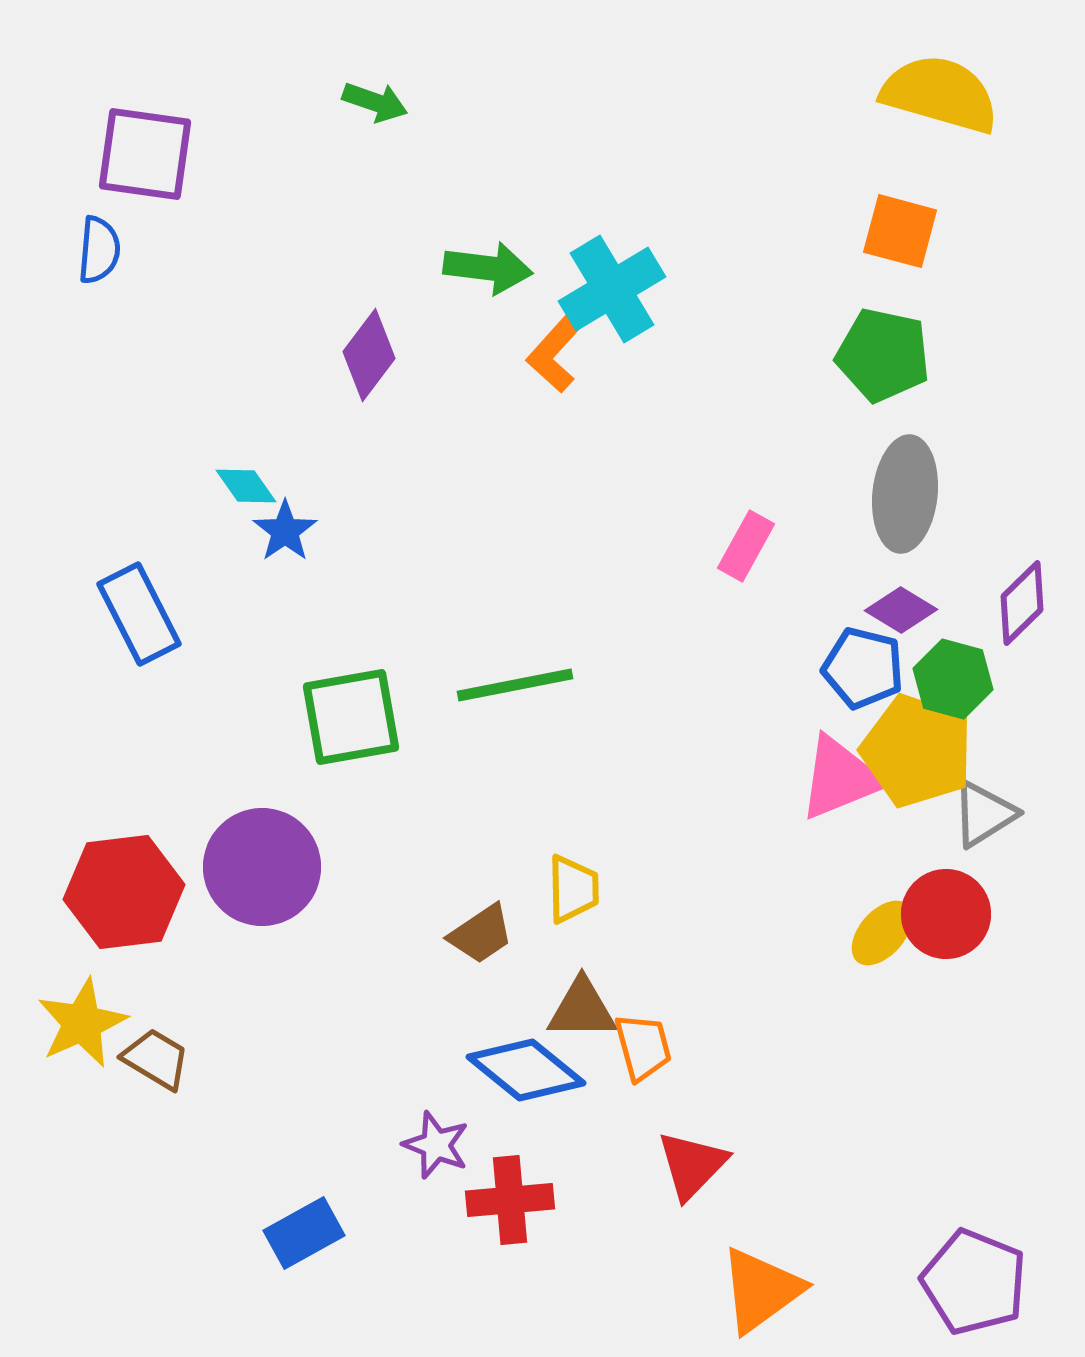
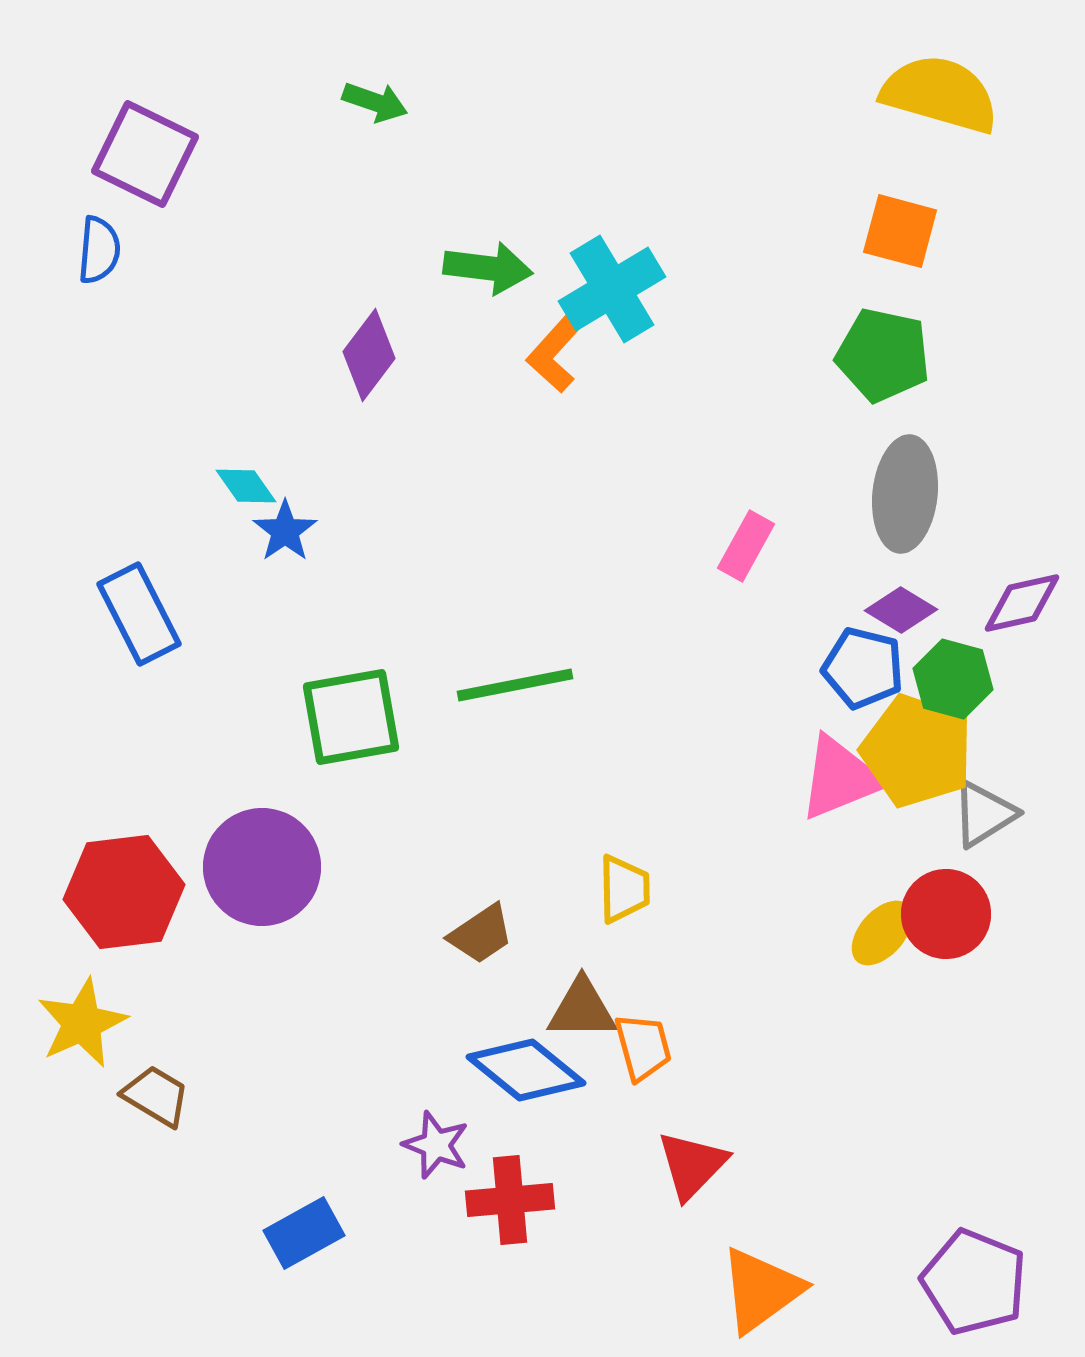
purple square at (145, 154): rotated 18 degrees clockwise
purple diamond at (1022, 603): rotated 32 degrees clockwise
yellow trapezoid at (573, 889): moved 51 px right
brown trapezoid at (156, 1059): moved 37 px down
